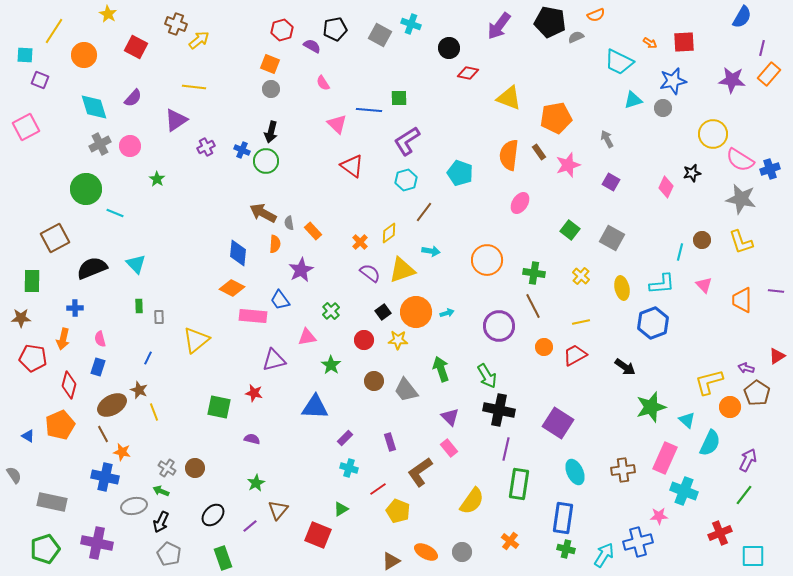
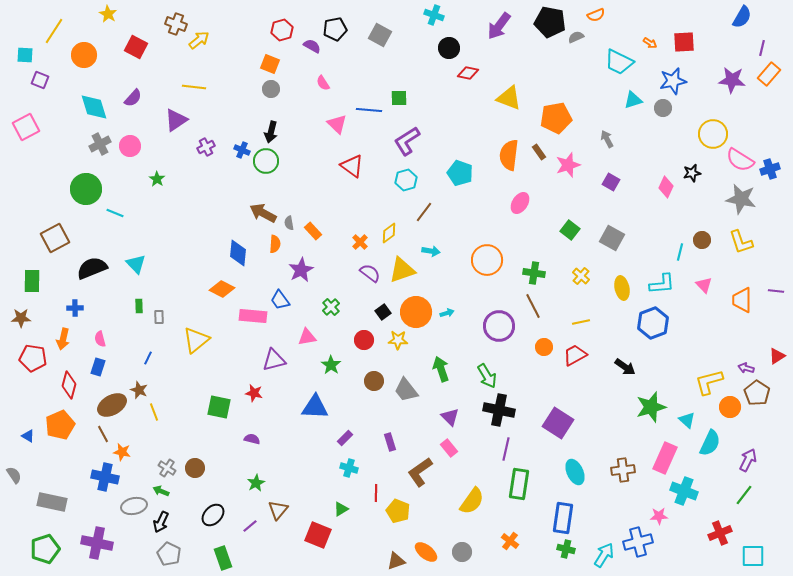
cyan cross at (411, 24): moved 23 px right, 9 px up
orange diamond at (232, 288): moved 10 px left, 1 px down
green cross at (331, 311): moved 4 px up
red line at (378, 489): moved 2 px left, 4 px down; rotated 54 degrees counterclockwise
orange ellipse at (426, 552): rotated 10 degrees clockwise
brown triangle at (391, 561): moved 5 px right; rotated 12 degrees clockwise
